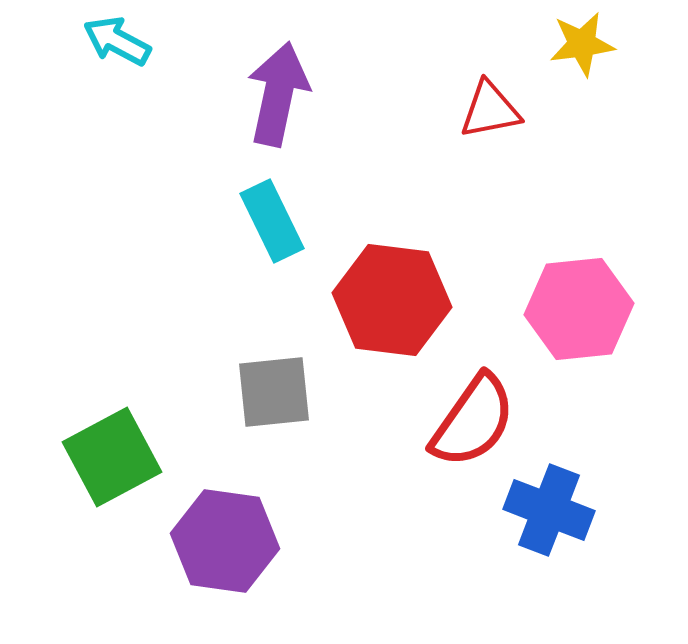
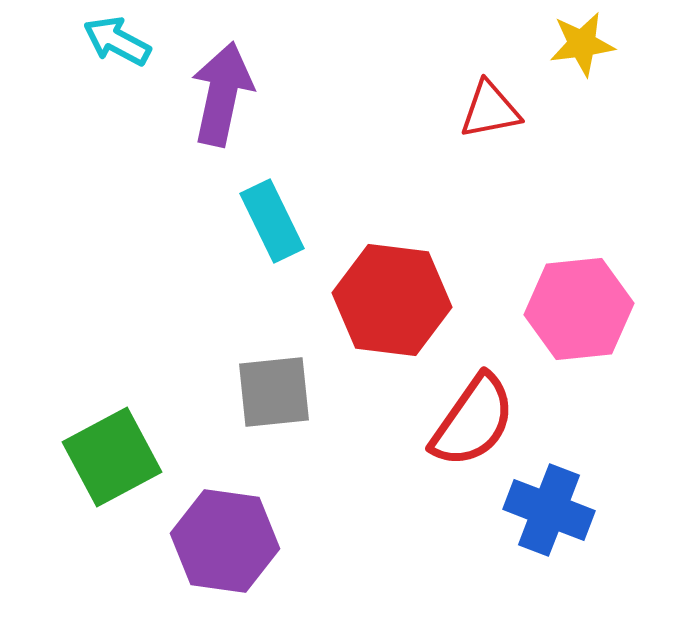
purple arrow: moved 56 px left
